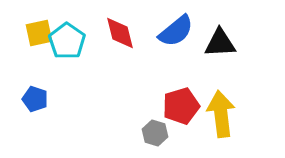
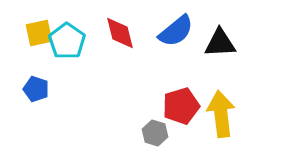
blue pentagon: moved 1 px right, 10 px up
